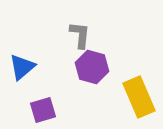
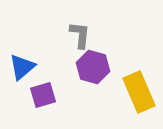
purple hexagon: moved 1 px right
yellow rectangle: moved 5 px up
purple square: moved 15 px up
